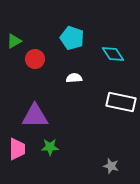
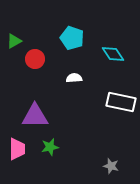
green star: rotated 12 degrees counterclockwise
